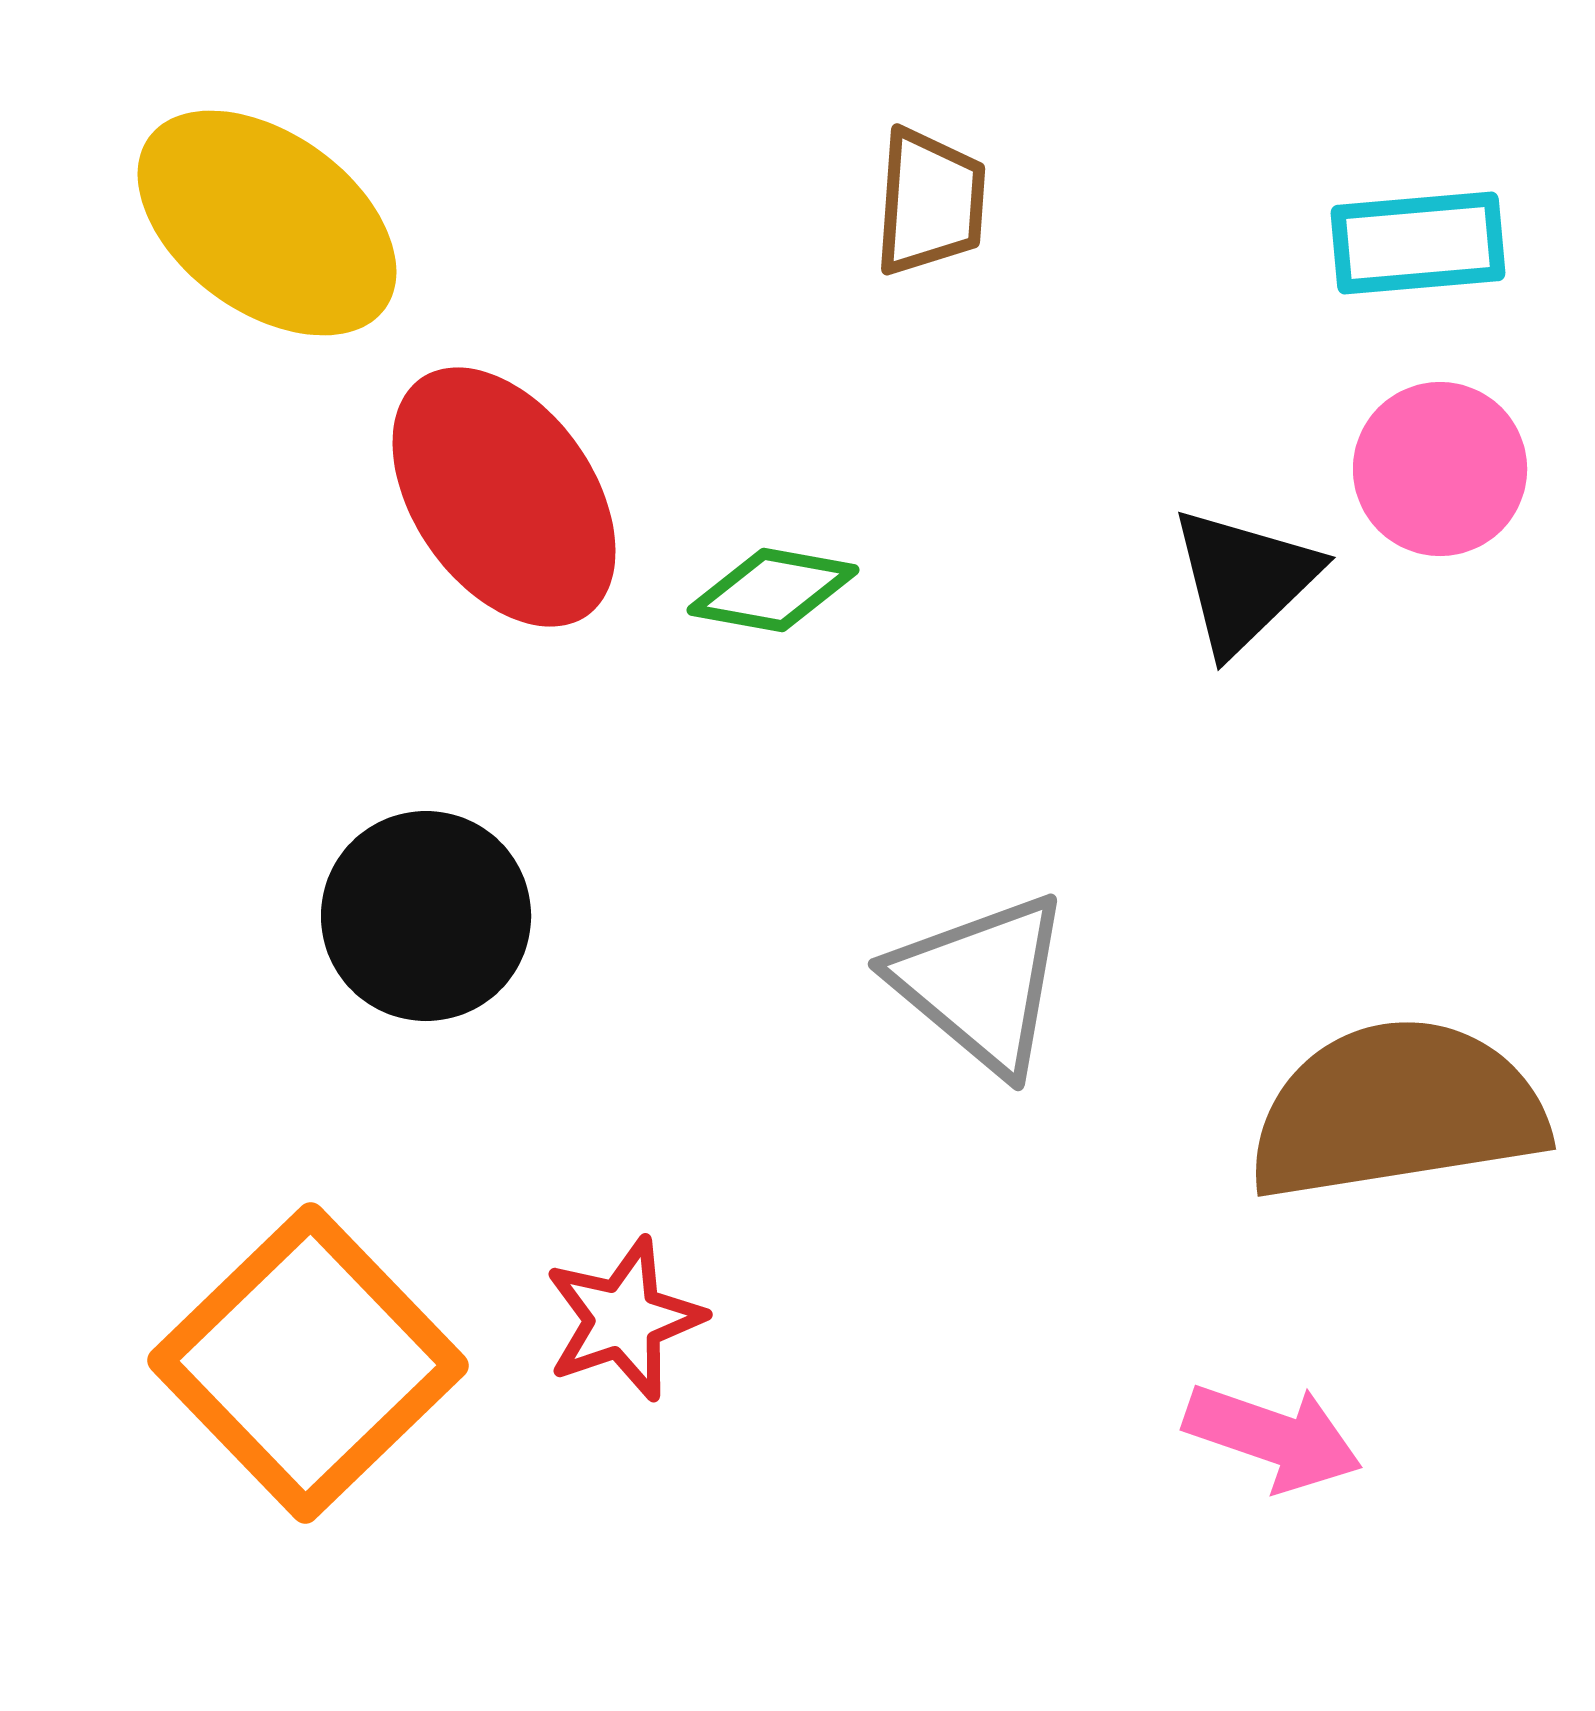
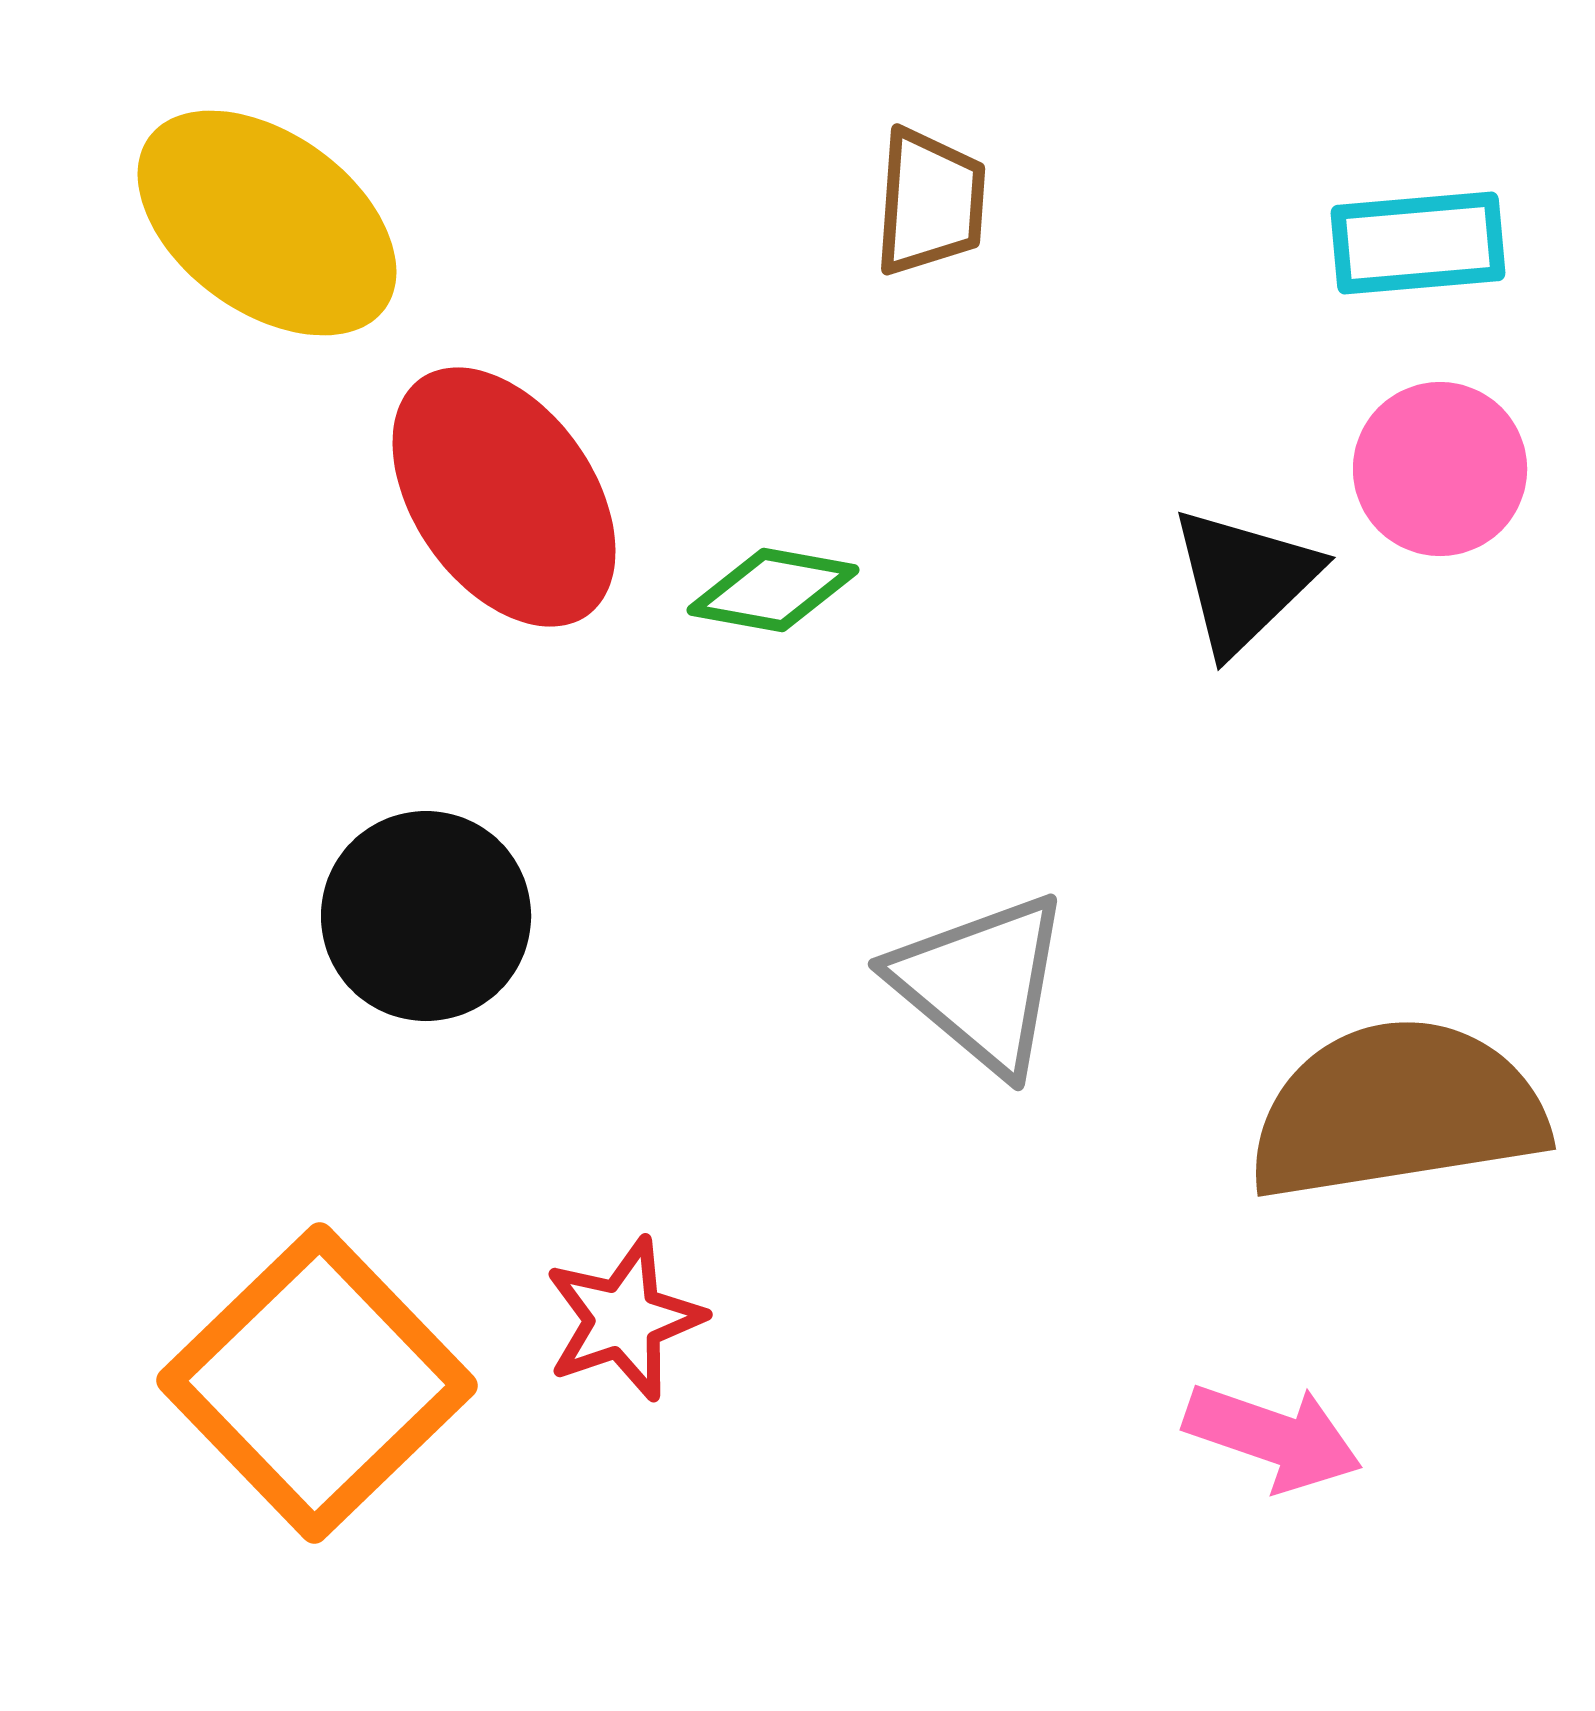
orange square: moved 9 px right, 20 px down
